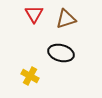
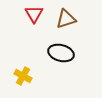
yellow cross: moved 7 px left
